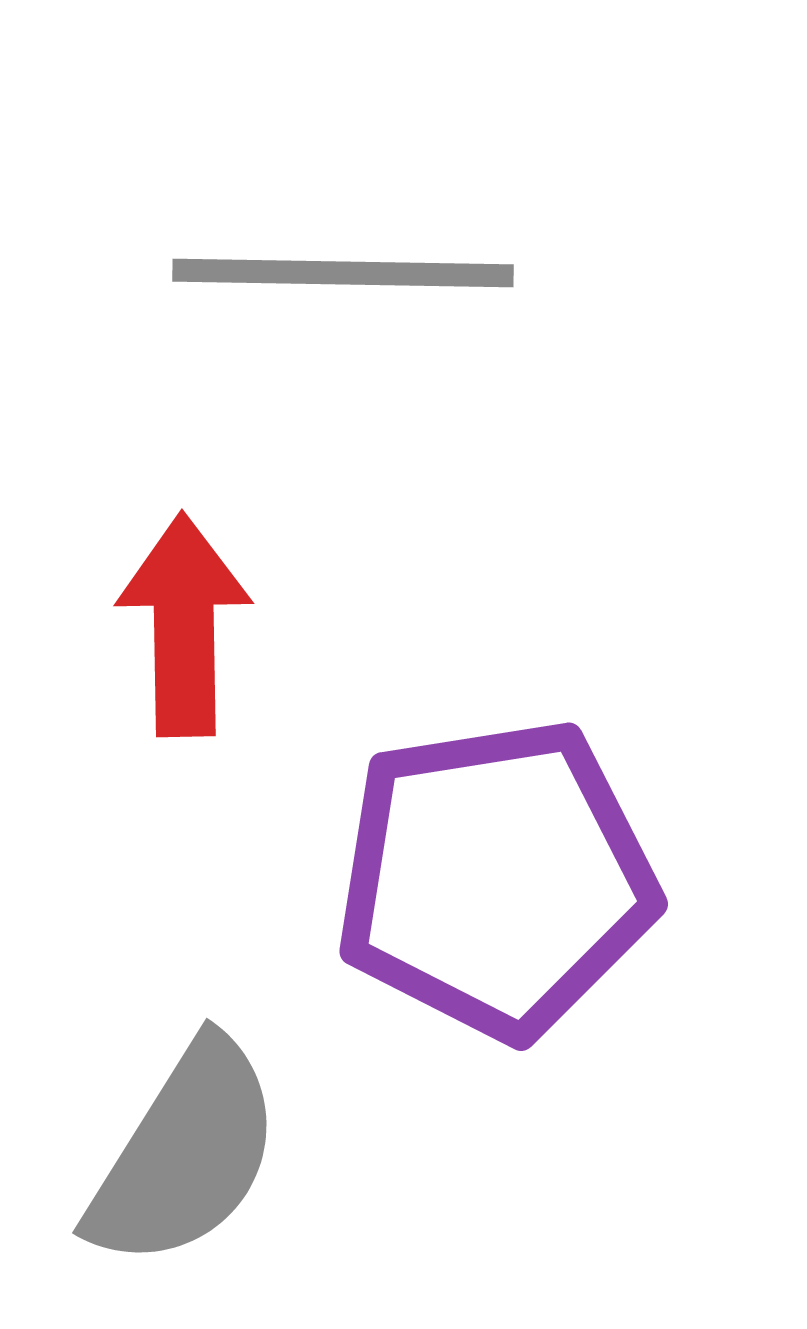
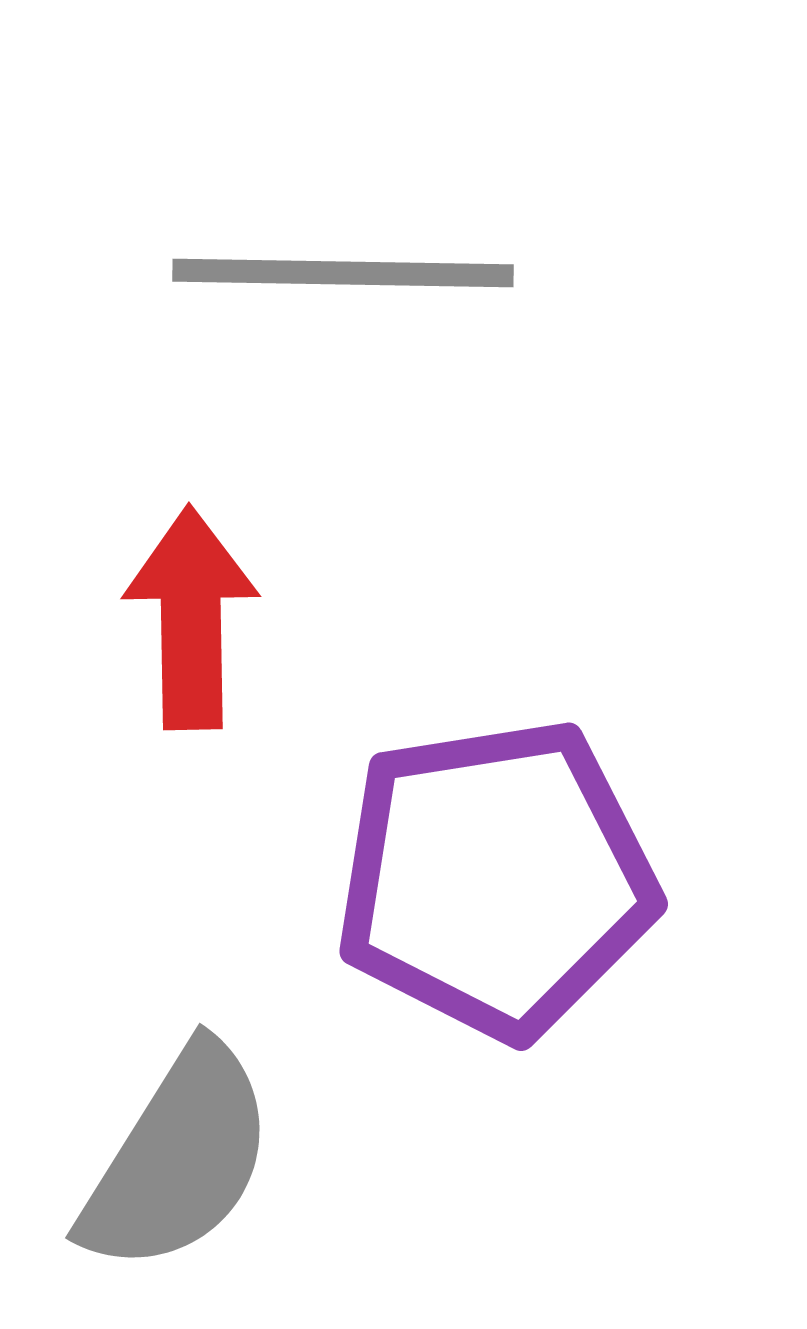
red arrow: moved 7 px right, 7 px up
gray semicircle: moved 7 px left, 5 px down
